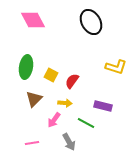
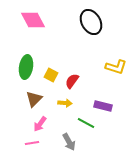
pink arrow: moved 14 px left, 4 px down
